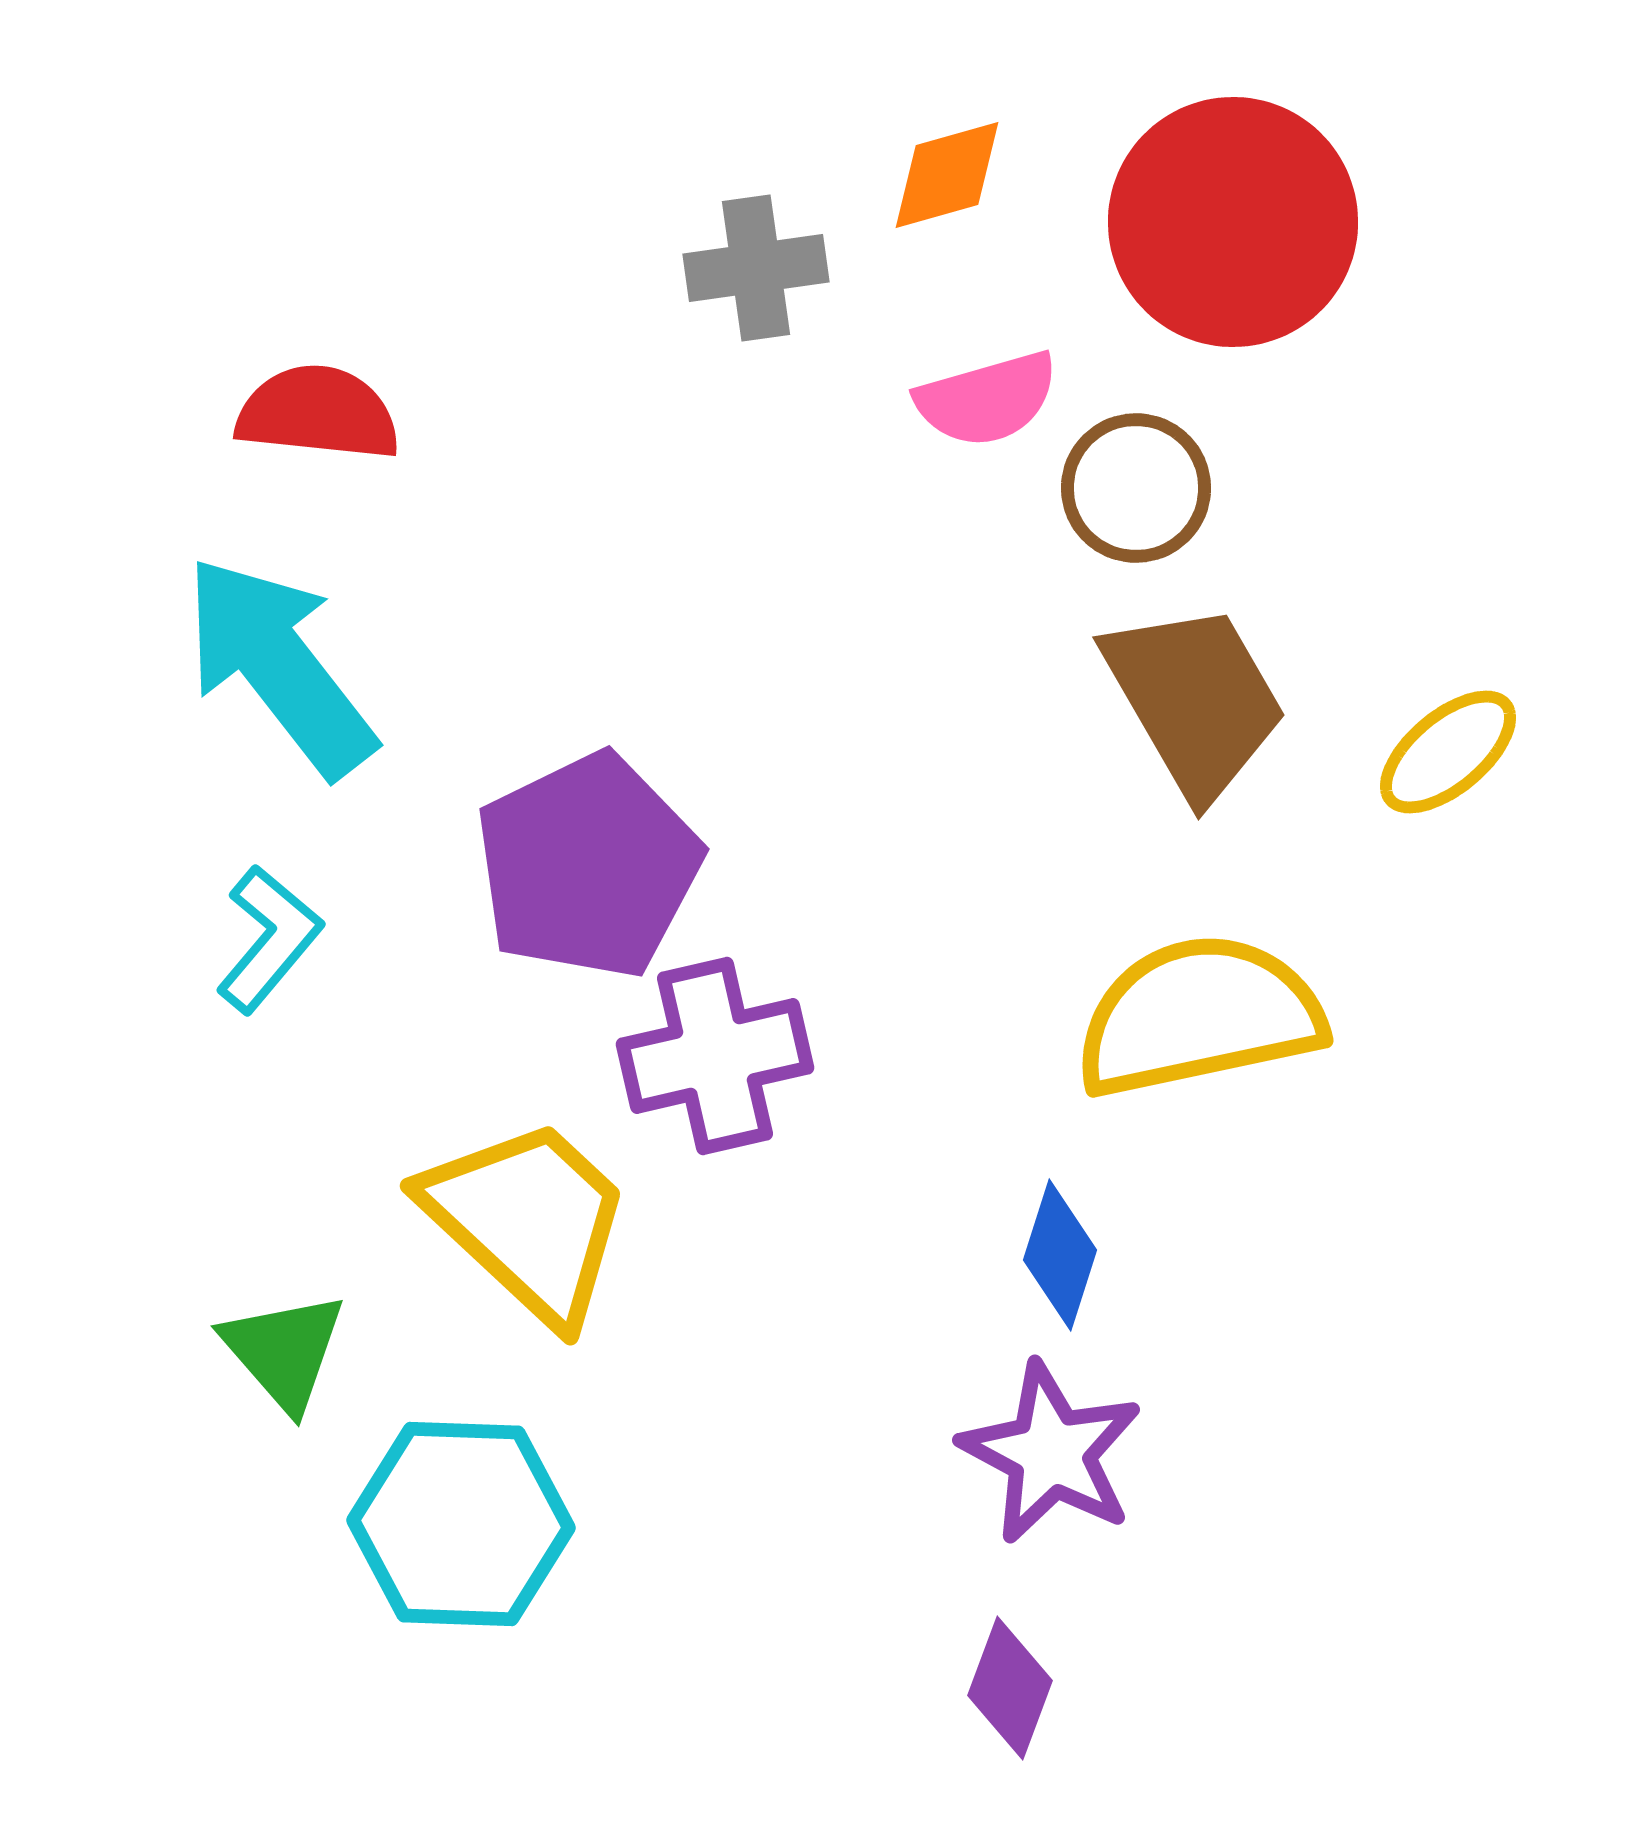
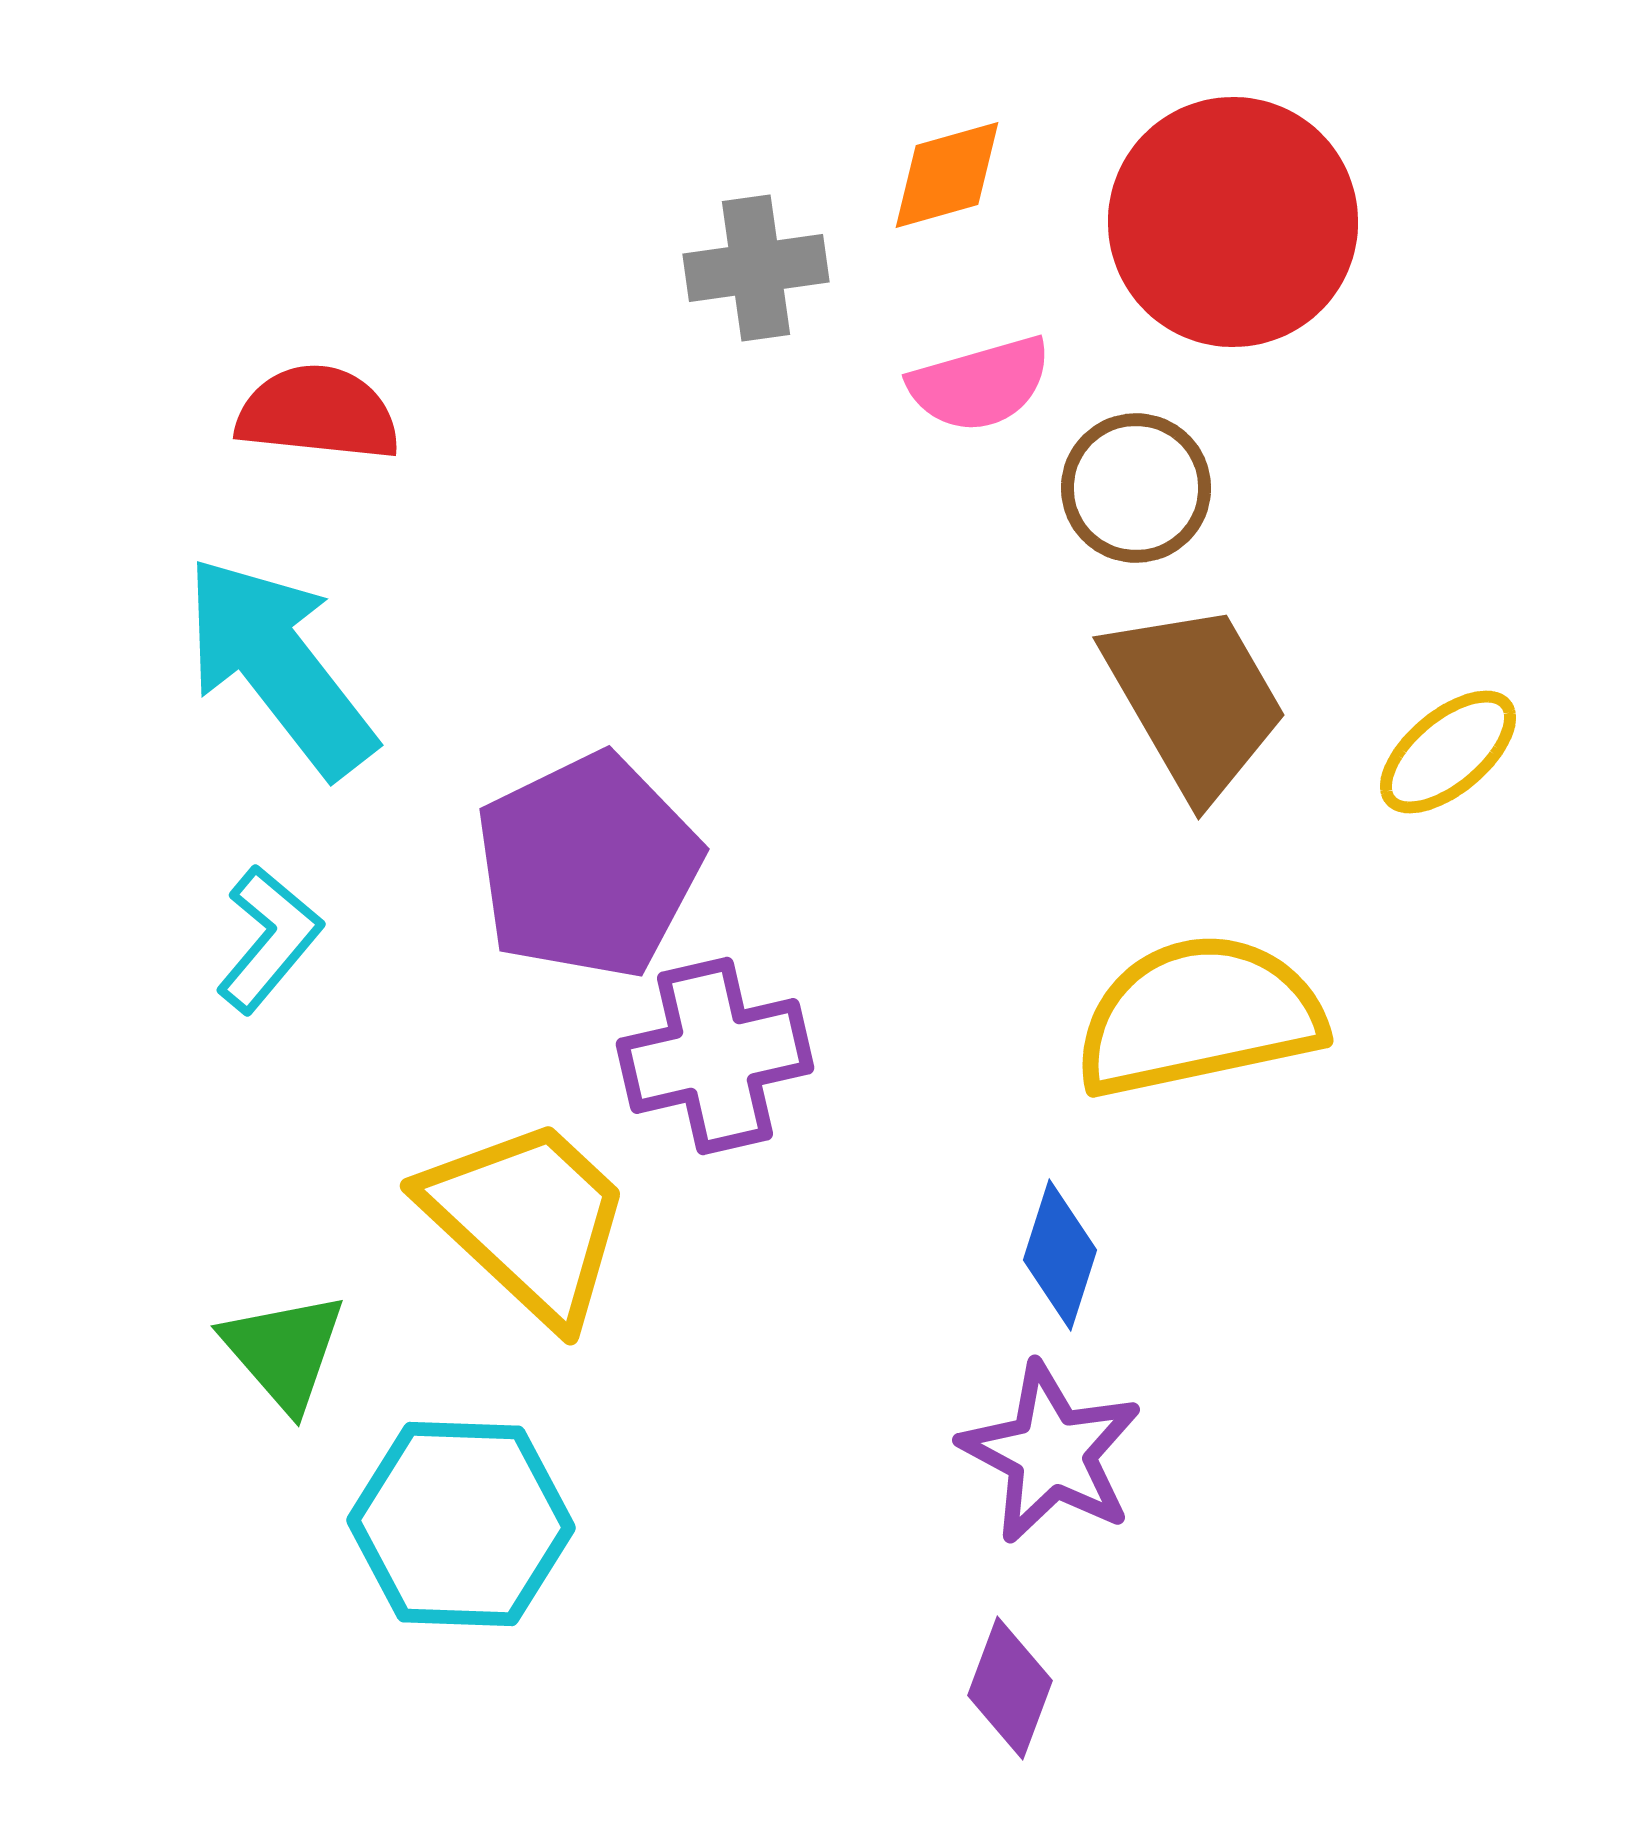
pink semicircle: moved 7 px left, 15 px up
